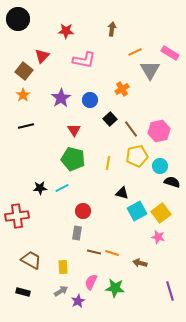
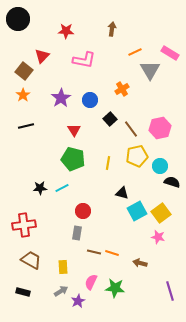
pink hexagon at (159, 131): moved 1 px right, 3 px up
red cross at (17, 216): moved 7 px right, 9 px down
